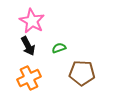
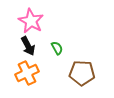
pink star: moved 1 px left
green semicircle: moved 2 px left; rotated 80 degrees clockwise
orange cross: moved 2 px left, 5 px up
